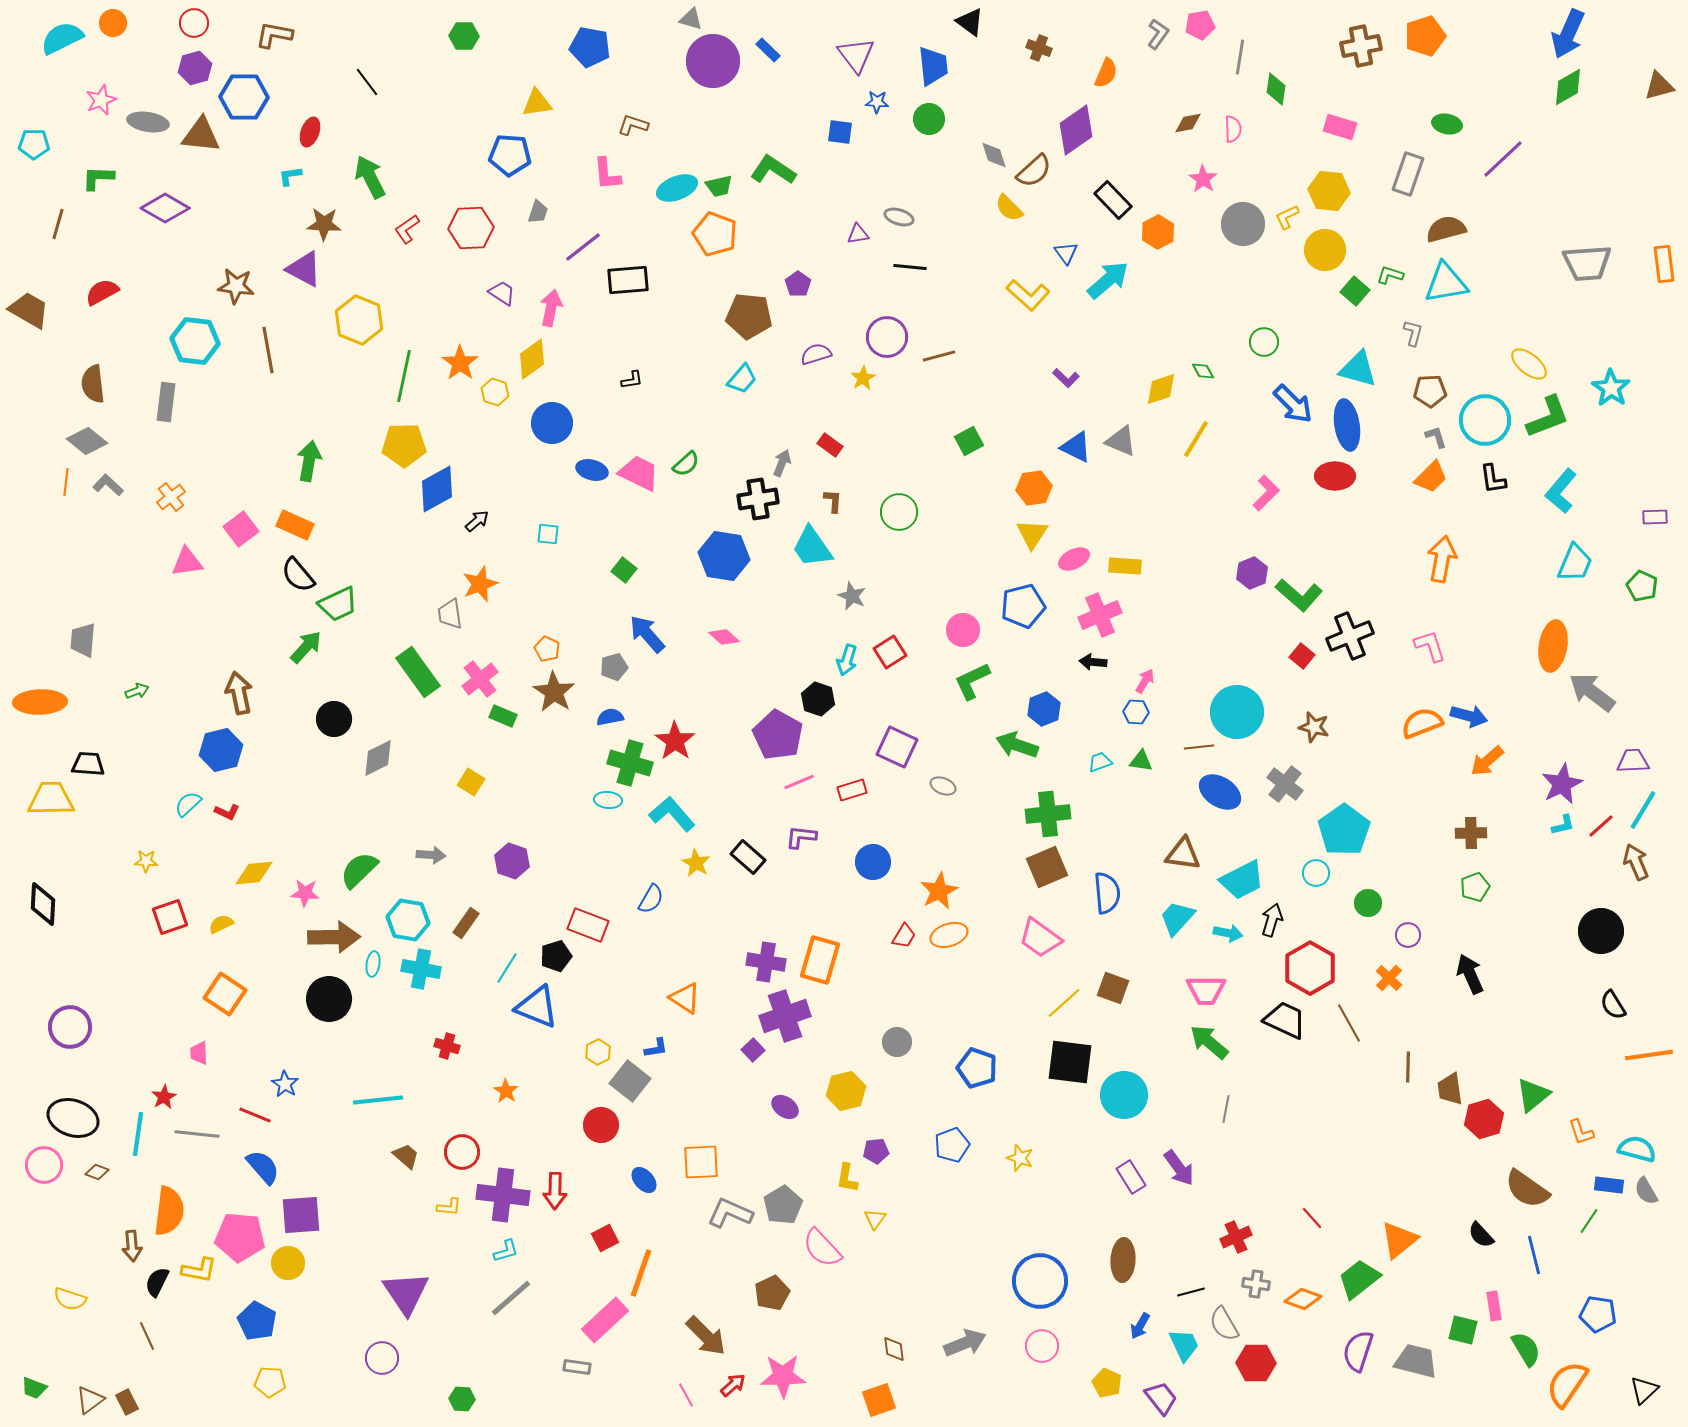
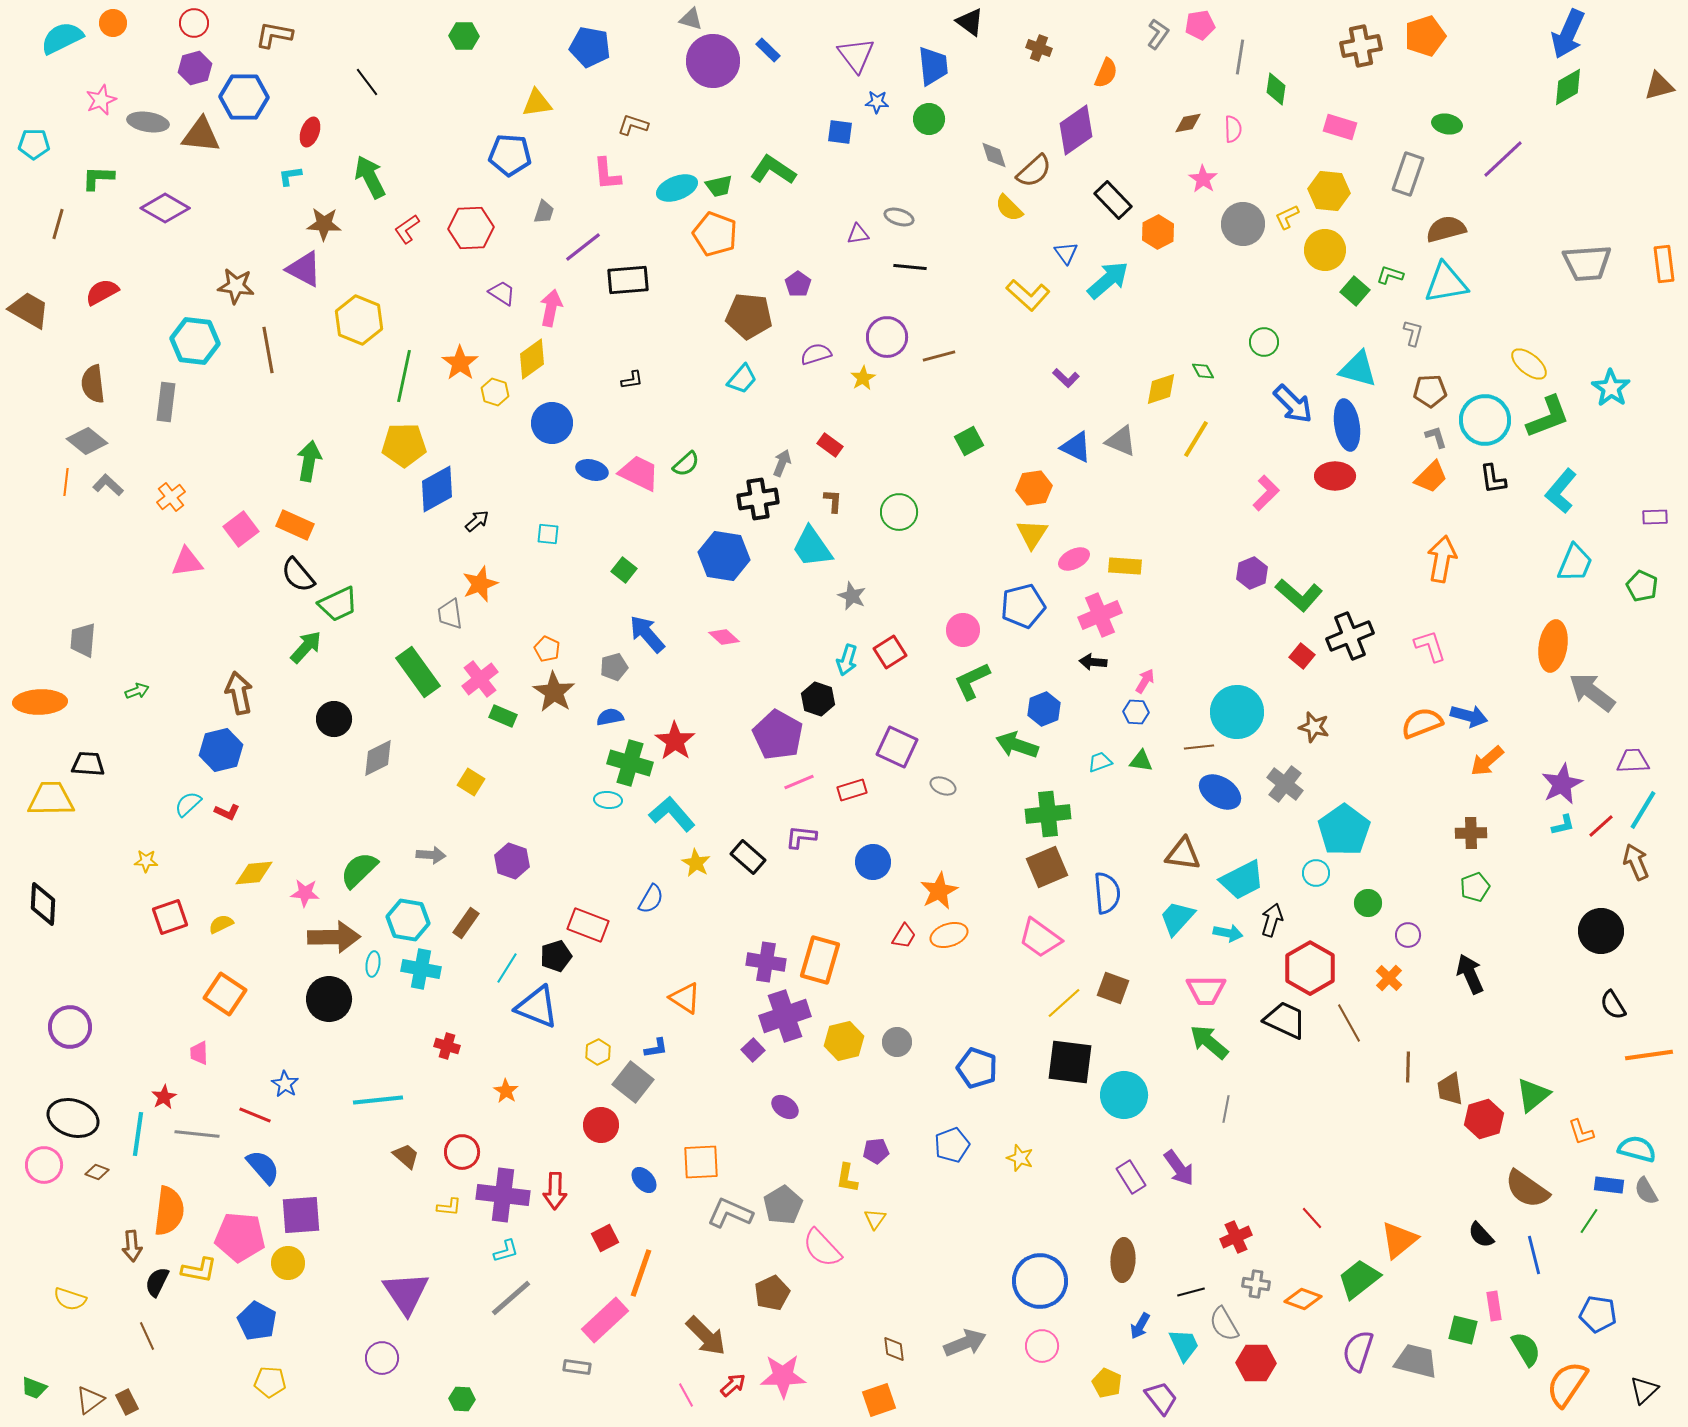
gray trapezoid at (538, 212): moved 6 px right
gray square at (630, 1081): moved 3 px right, 1 px down
yellow hexagon at (846, 1091): moved 2 px left, 50 px up
